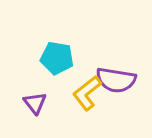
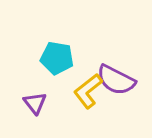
purple semicircle: rotated 18 degrees clockwise
yellow L-shape: moved 1 px right, 2 px up
